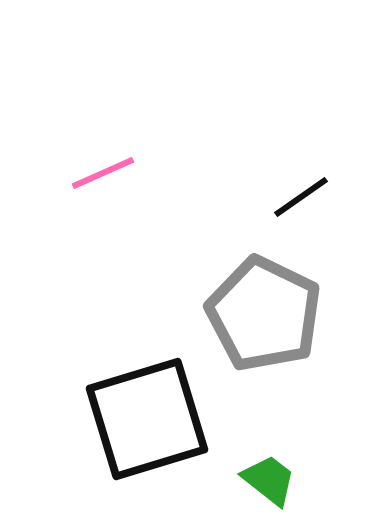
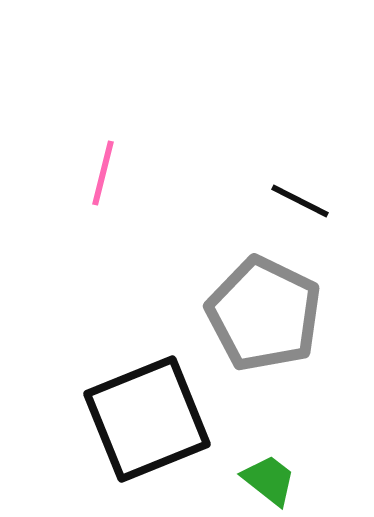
pink line: rotated 52 degrees counterclockwise
black line: moved 1 px left, 4 px down; rotated 62 degrees clockwise
black square: rotated 5 degrees counterclockwise
